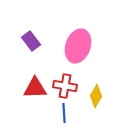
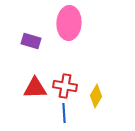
purple rectangle: rotated 36 degrees counterclockwise
pink ellipse: moved 9 px left, 23 px up; rotated 16 degrees counterclockwise
